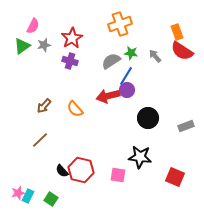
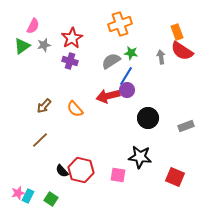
gray arrow: moved 6 px right, 1 px down; rotated 32 degrees clockwise
